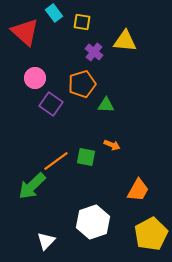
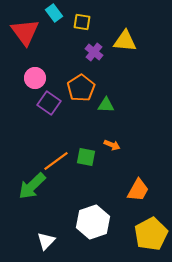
red triangle: rotated 12 degrees clockwise
orange pentagon: moved 1 px left, 4 px down; rotated 16 degrees counterclockwise
purple square: moved 2 px left, 1 px up
